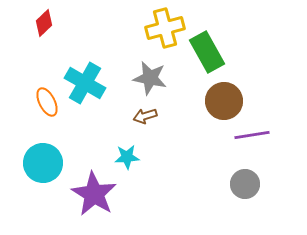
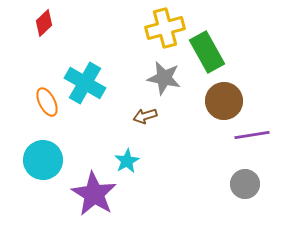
gray star: moved 14 px right
cyan star: moved 4 px down; rotated 25 degrees counterclockwise
cyan circle: moved 3 px up
